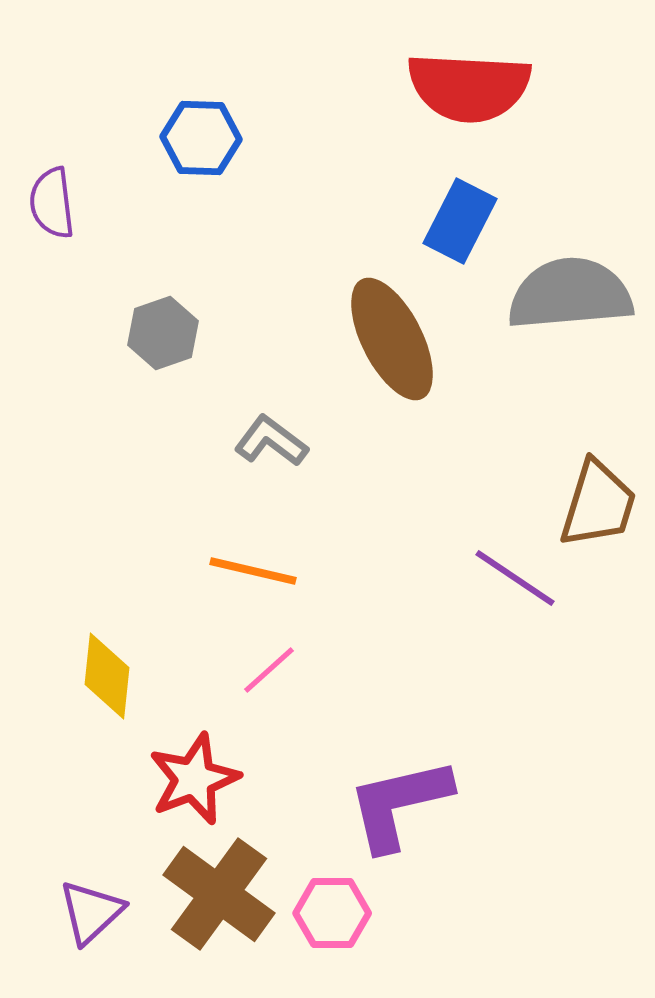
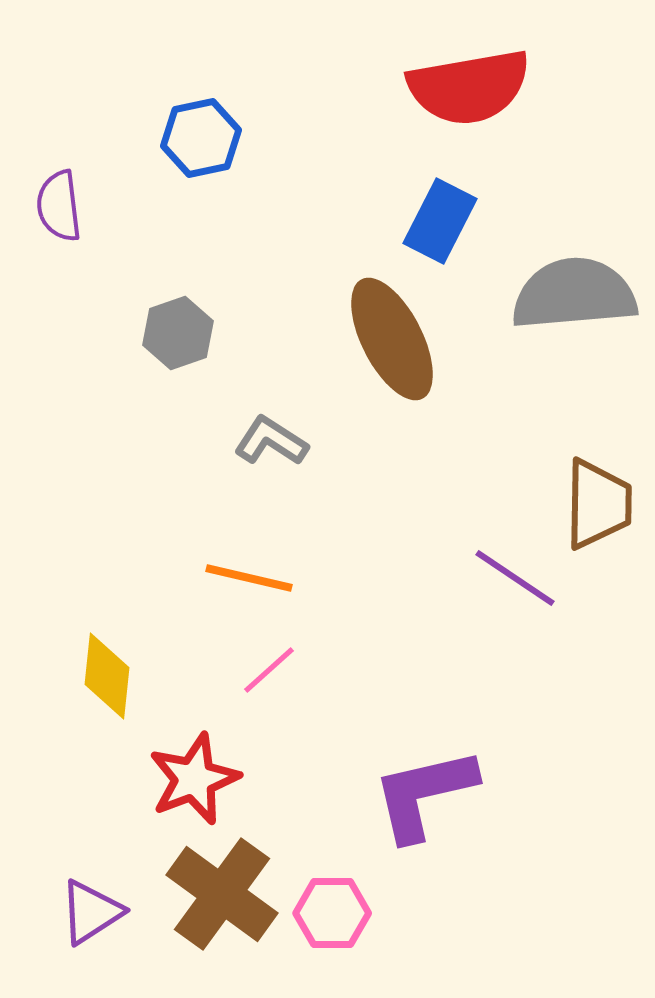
red semicircle: rotated 13 degrees counterclockwise
blue hexagon: rotated 14 degrees counterclockwise
purple semicircle: moved 7 px right, 3 px down
blue rectangle: moved 20 px left
gray semicircle: moved 4 px right
gray hexagon: moved 15 px right
gray L-shape: rotated 4 degrees counterclockwise
brown trapezoid: rotated 16 degrees counterclockwise
orange line: moved 4 px left, 7 px down
purple L-shape: moved 25 px right, 10 px up
brown cross: moved 3 px right
purple triangle: rotated 10 degrees clockwise
